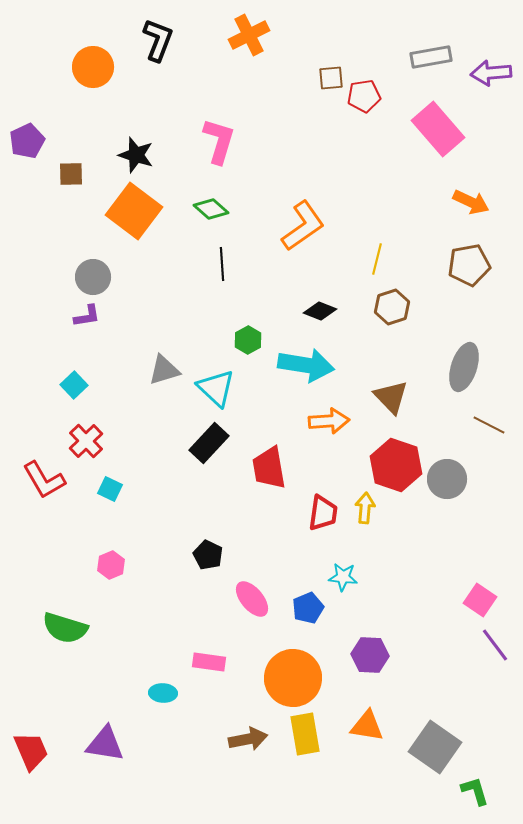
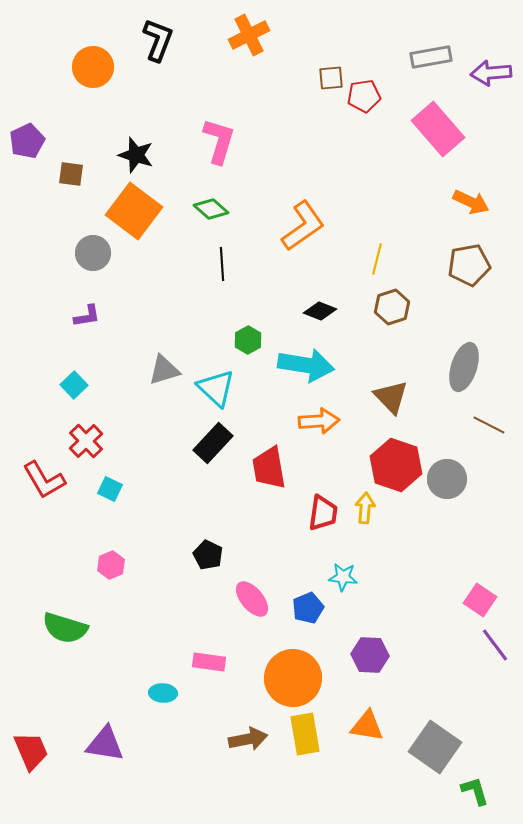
brown square at (71, 174): rotated 8 degrees clockwise
gray circle at (93, 277): moved 24 px up
orange arrow at (329, 421): moved 10 px left
black rectangle at (209, 443): moved 4 px right
